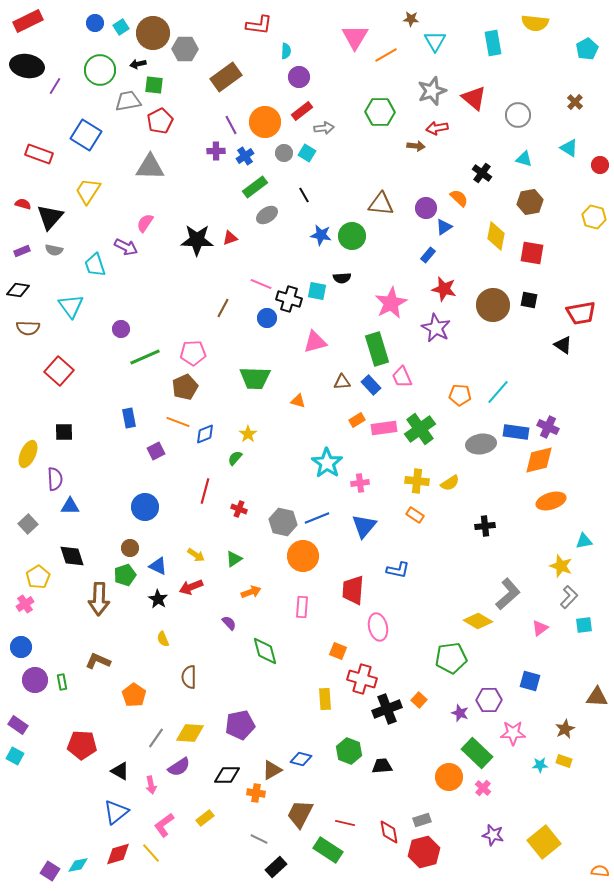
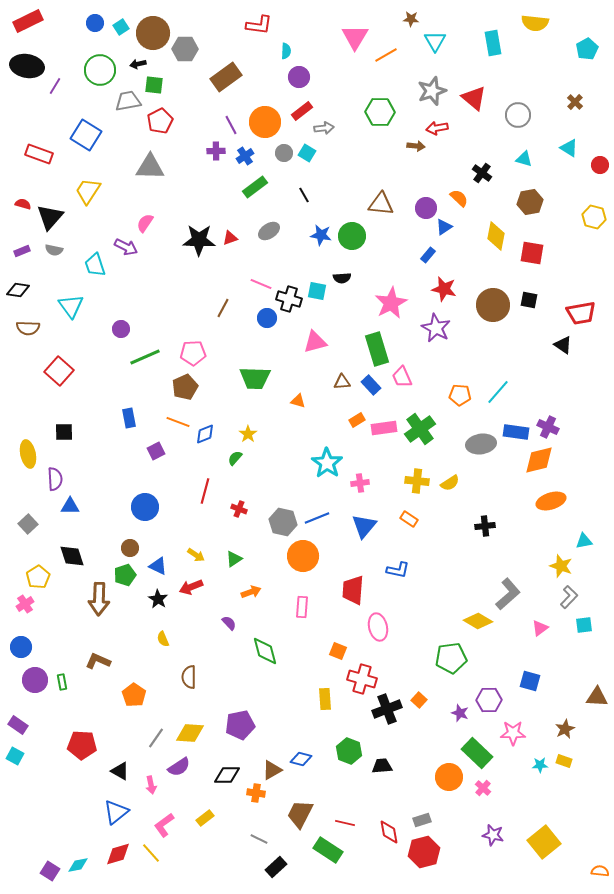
gray ellipse at (267, 215): moved 2 px right, 16 px down
black star at (197, 240): moved 2 px right
yellow ellipse at (28, 454): rotated 36 degrees counterclockwise
orange rectangle at (415, 515): moved 6 px left, 4 px down
